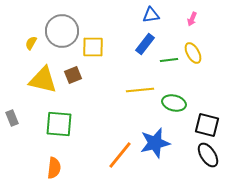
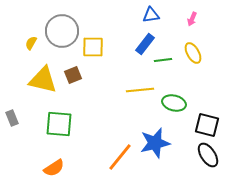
green line: moved 6 px left
orange line: moved 2 px down
orange semicircle: rotated 50 degrees clockwise
